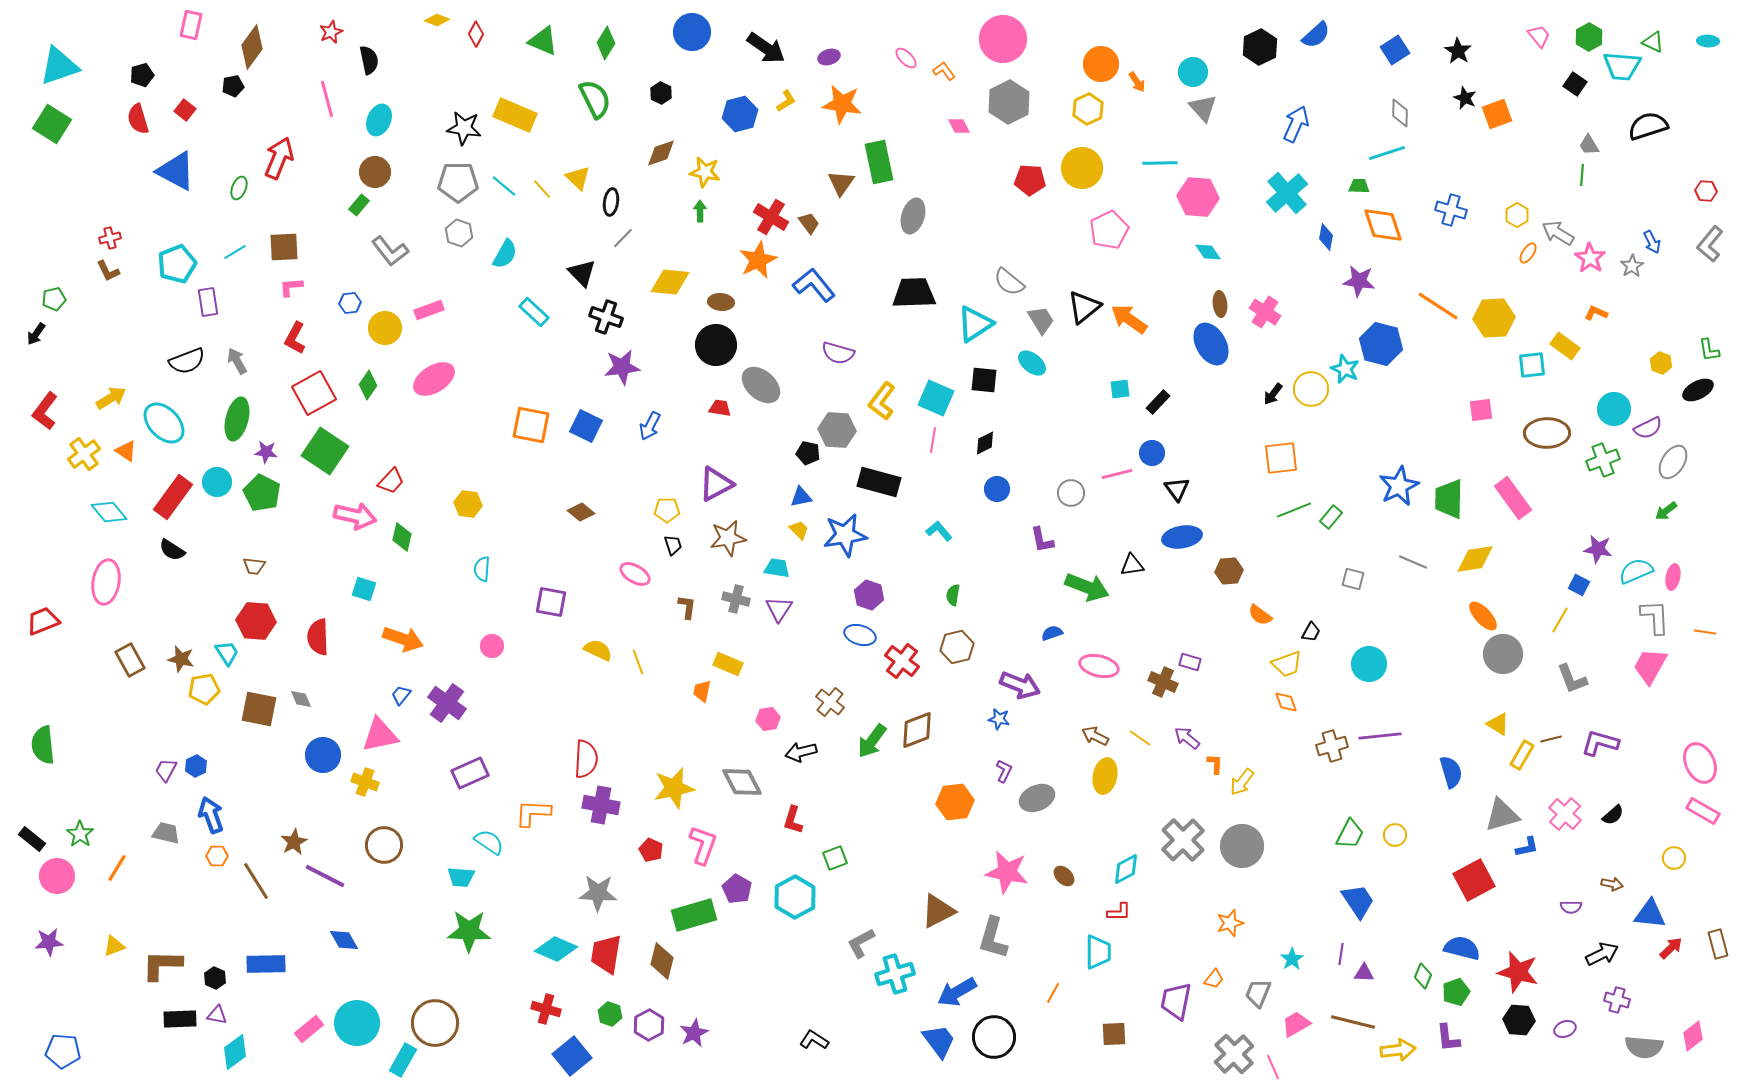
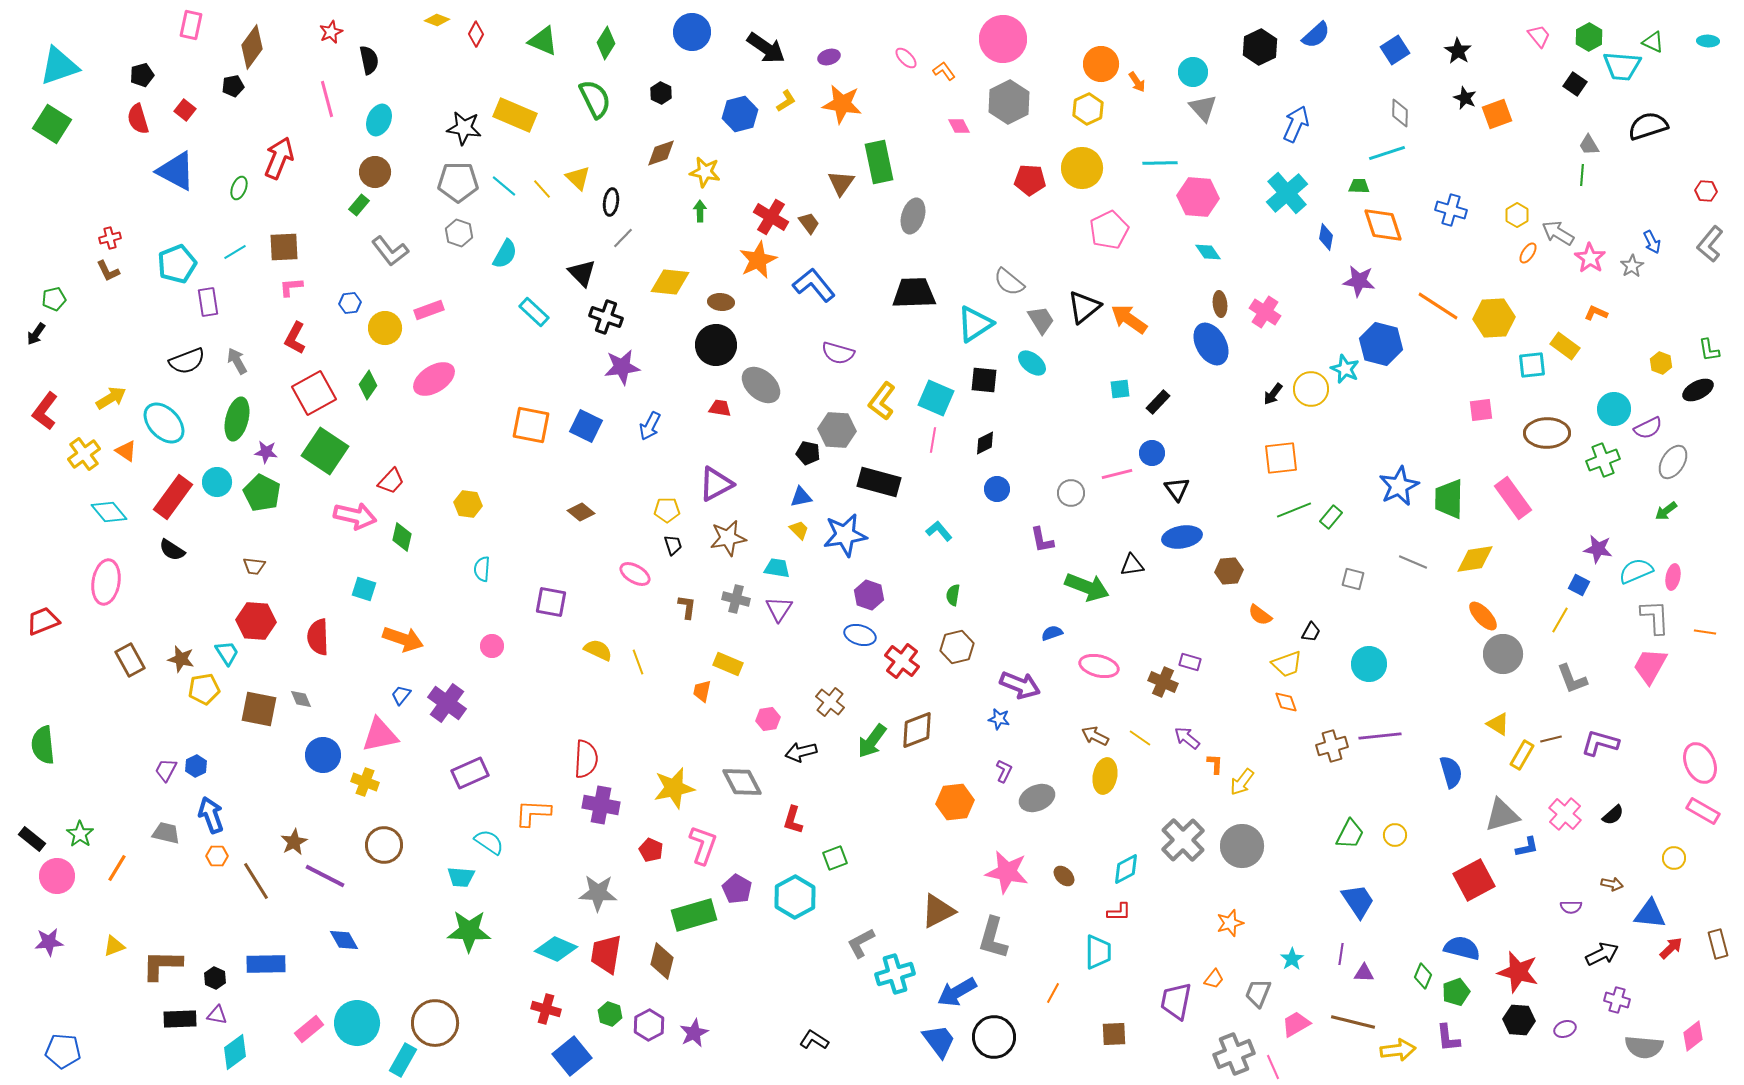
gray cross at (1234, 1054): rotated 21 degrees clockwise
